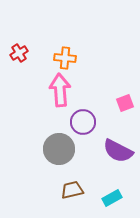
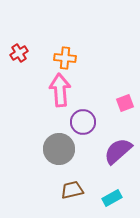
purple semicircle: rotated 112 degrees clockwise
